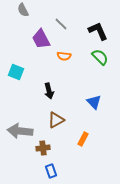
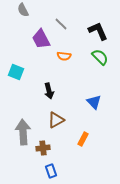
gray arrow: moved 3 px right, 1 px down; rotated 80 degrees clockwise
